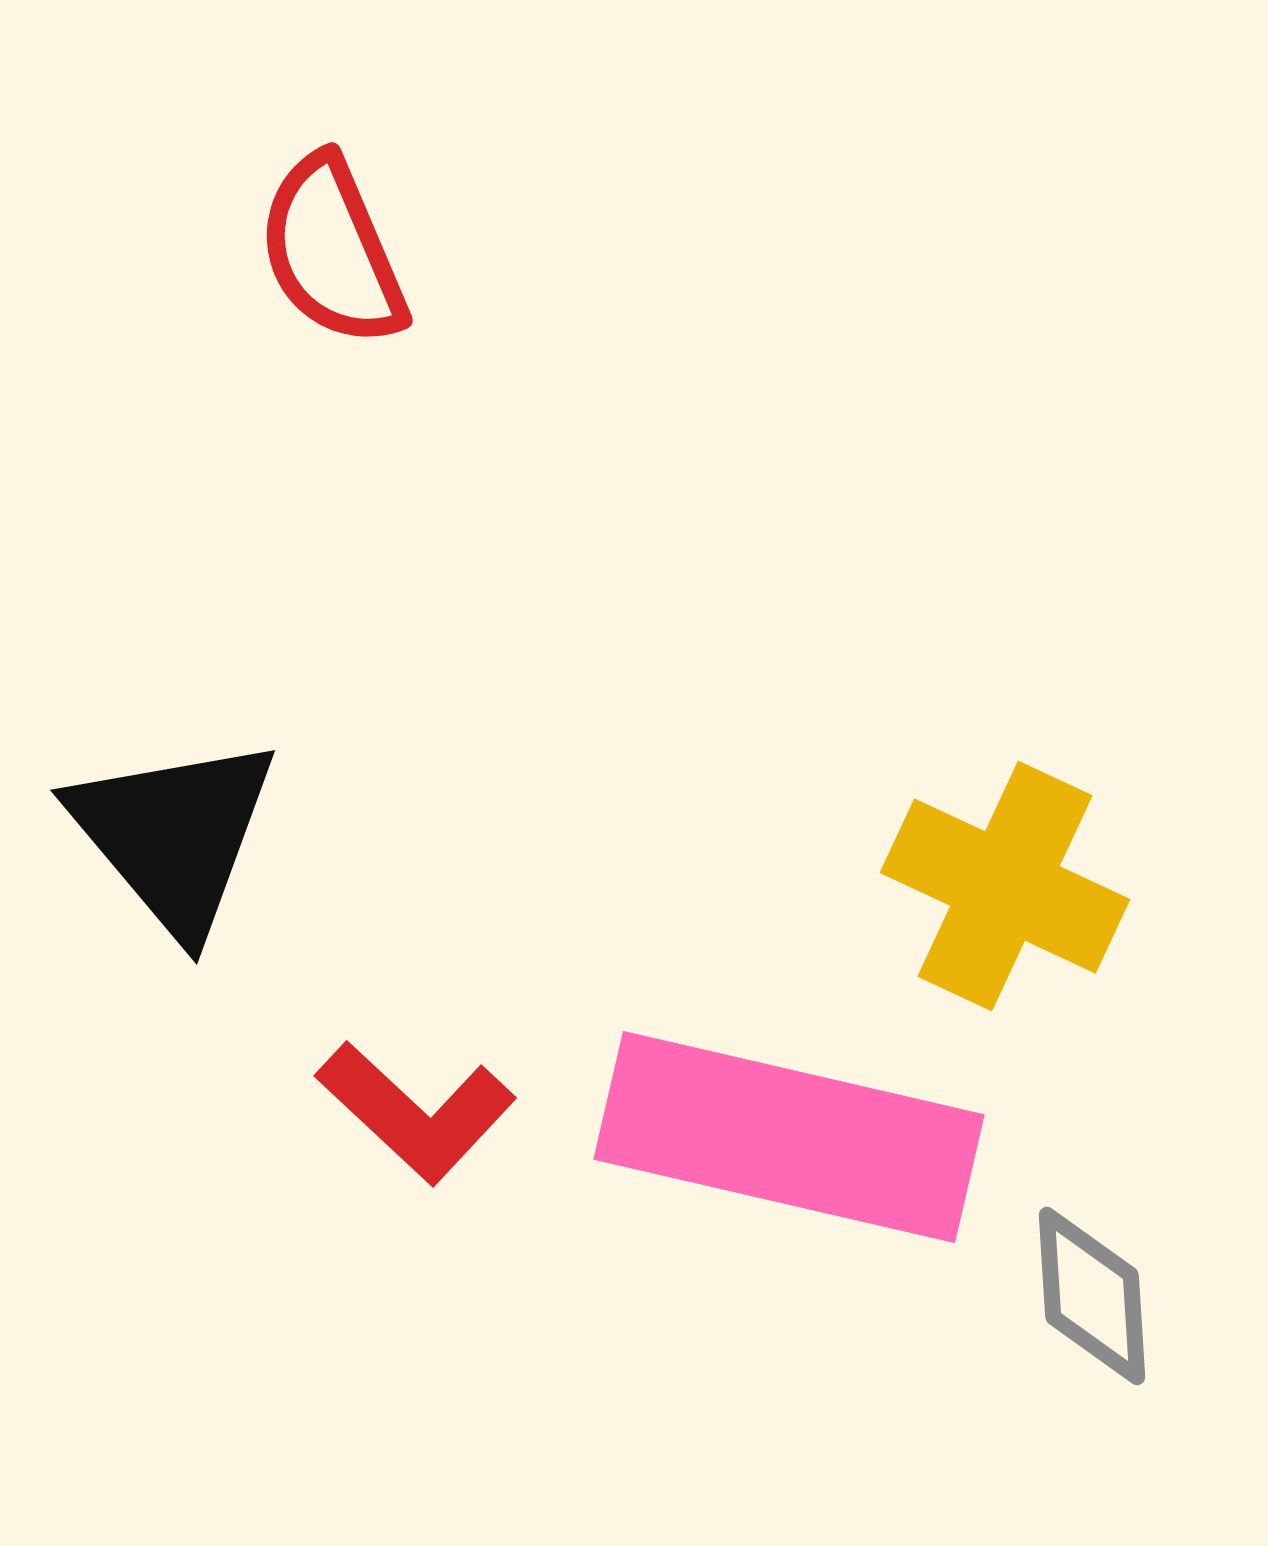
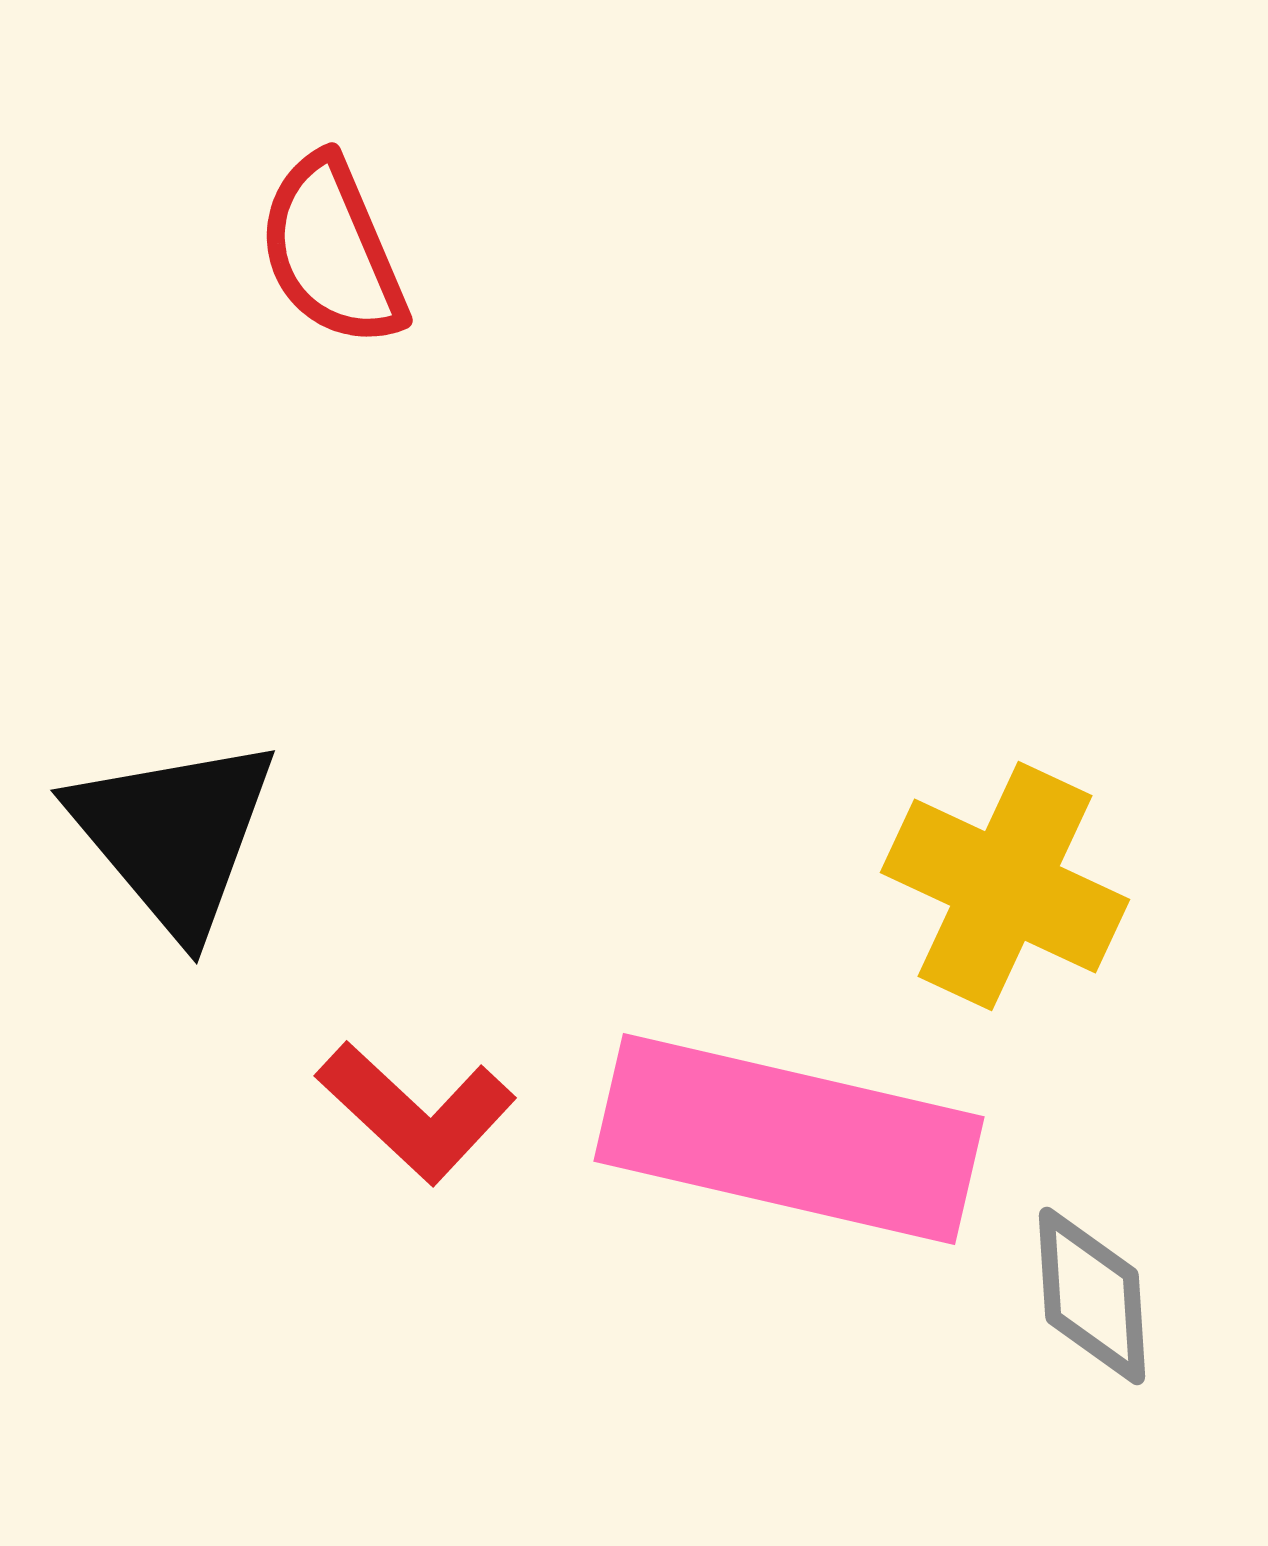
pink rectangle: moved 2 px down
